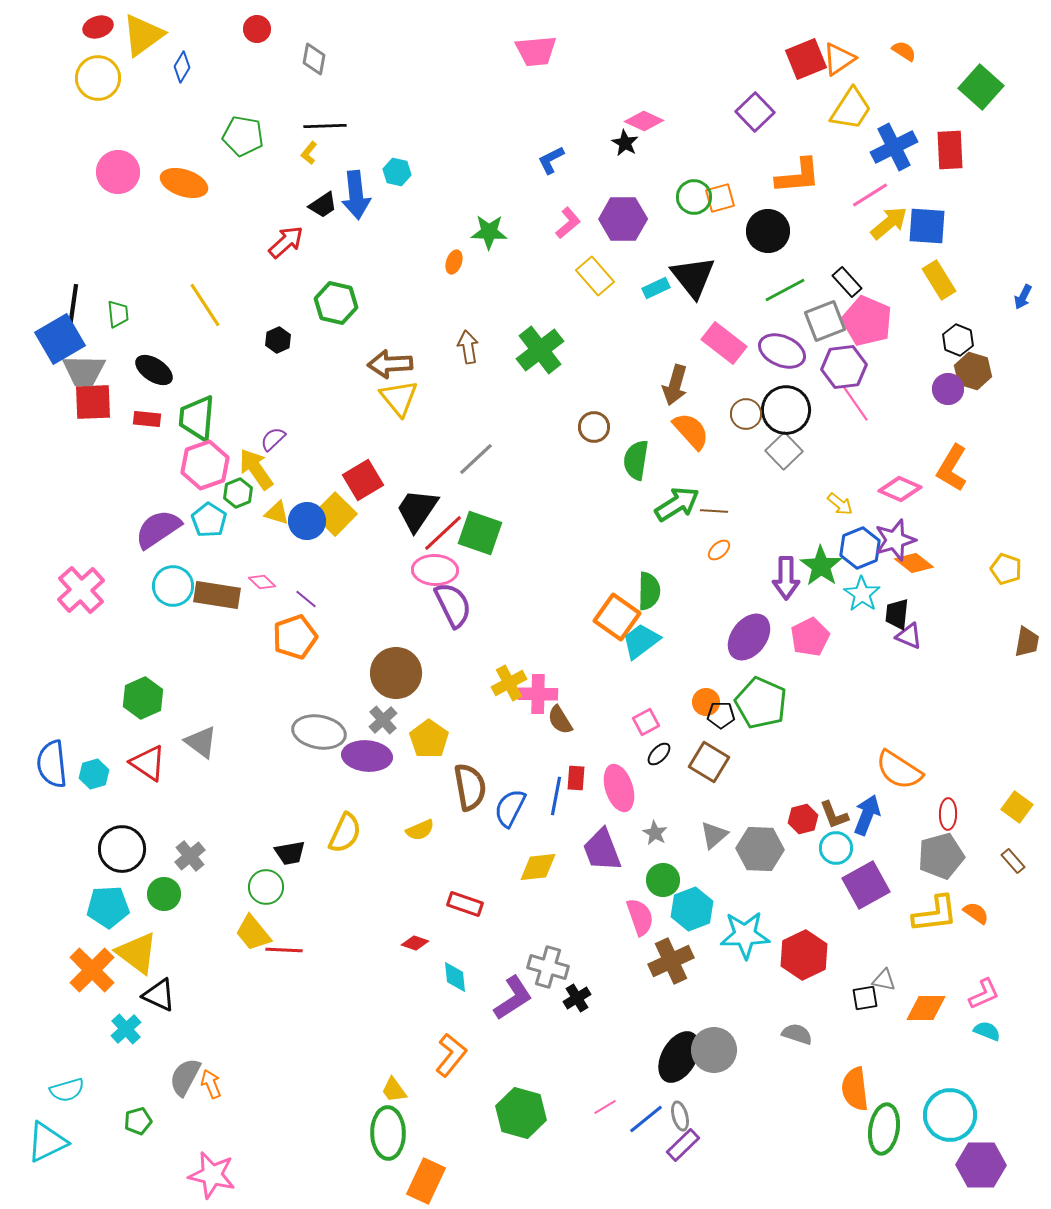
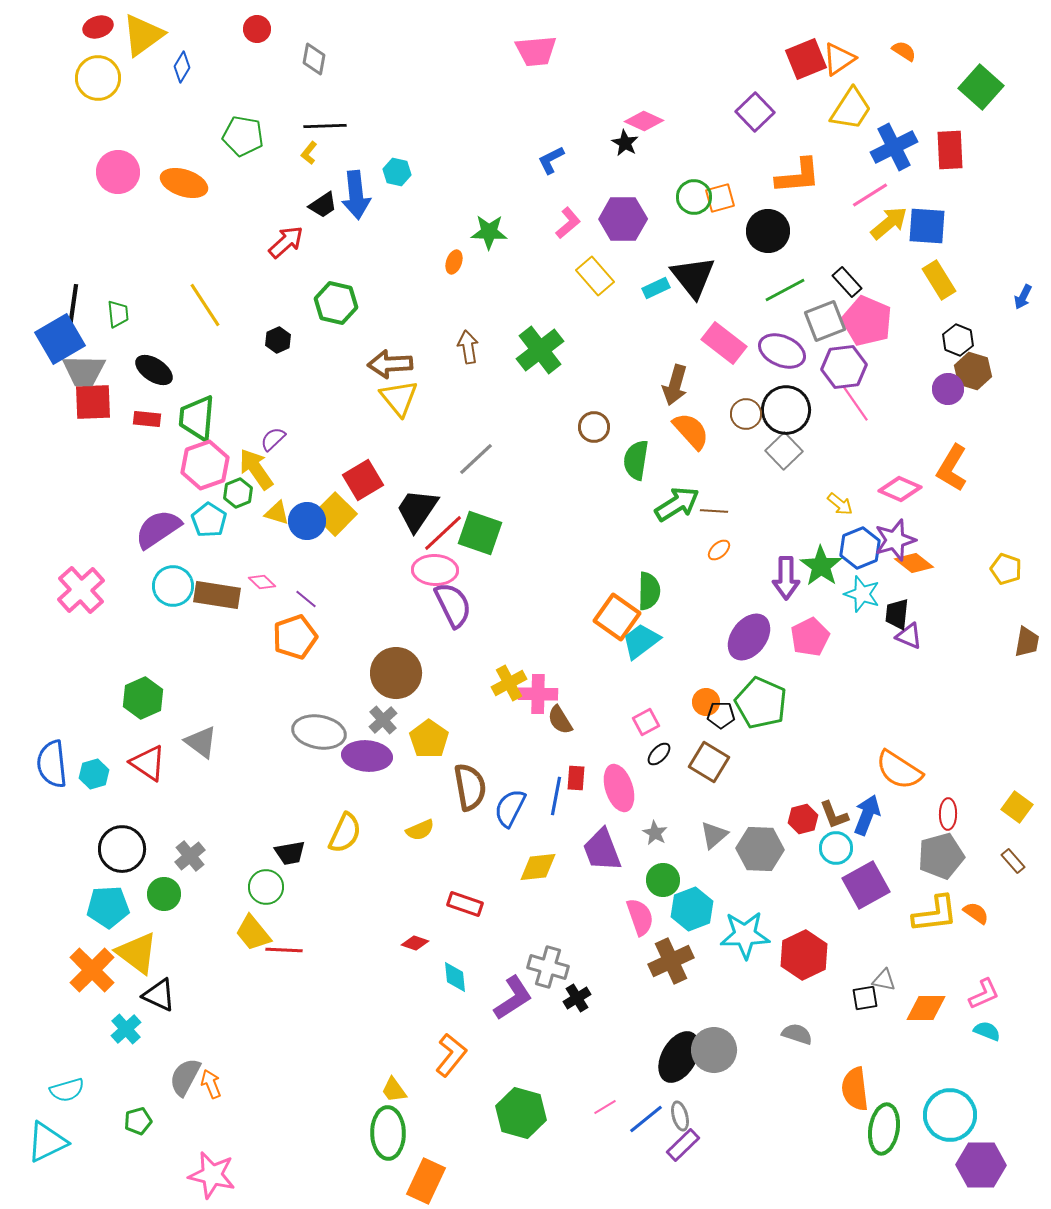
cyan star at (862, 594): rotated 15 degrees counterclockwise
